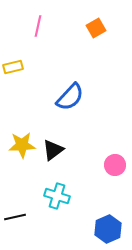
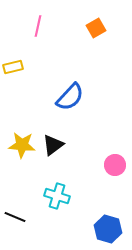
yellow star: rotated 8 degrees clockwise
black triangle: moved 5 px up
black line: rotated 35 degrees clockwise
blue hexagon: rotated 20 degrees counterclockwise
